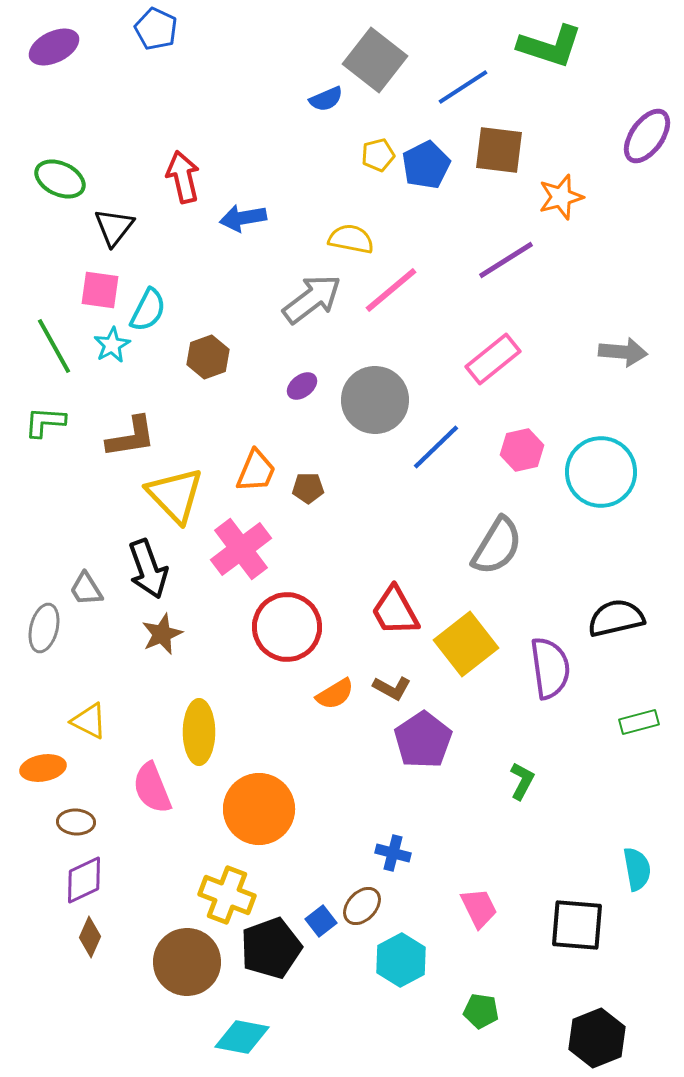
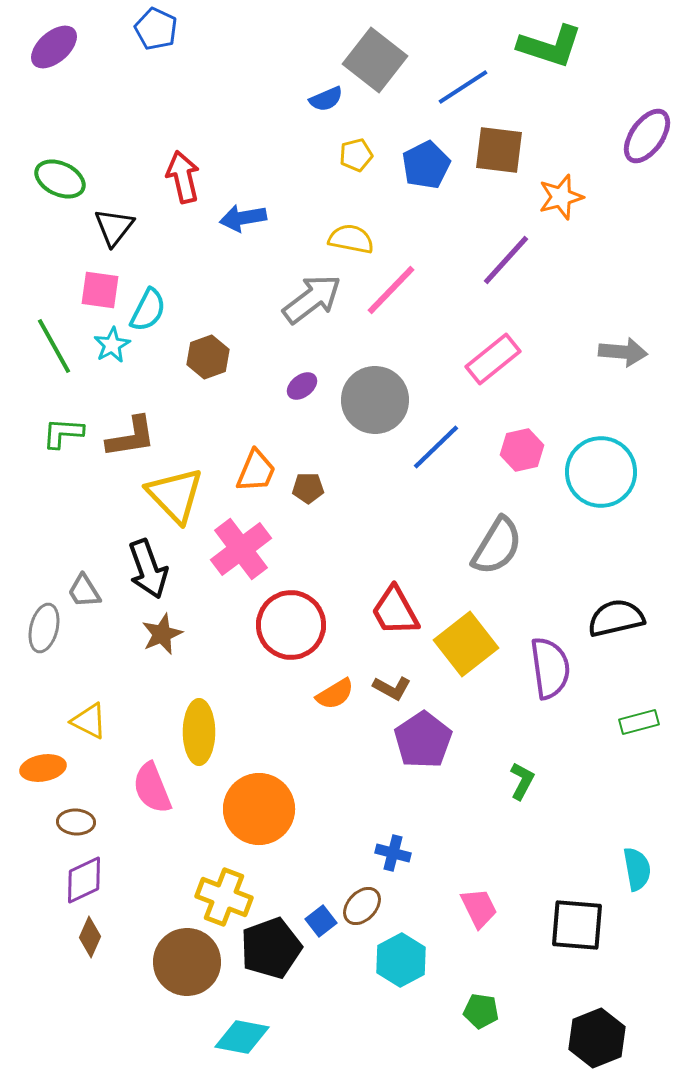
purple ellipse at (54, 47): rotated 15 degrees counterclockwise
yellow pentagon at (378, 155): moved 22 px left
purple line at (506, 260): rotated 16 degrees counterclockwise
pink line at (391, 290): rotated 6 degrees counterclockwise
green L-shape at (45, 422): moved 18 px right, 11 px down
gray trapezoid at (86, 589): moved 2 px left, 2 px down
red circle at (287, 627): moved 4 px right, 2 px up
yellow cross at (227, 895): moved 3 px left, 2 px down
